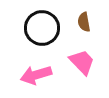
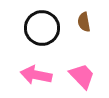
pink trapezoid: moved 14 px down
pink arrow: rotated 28 degrees clockwise
